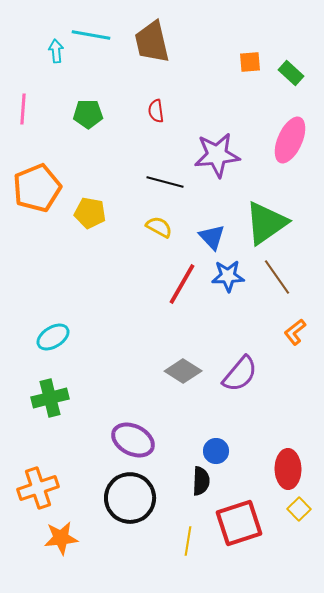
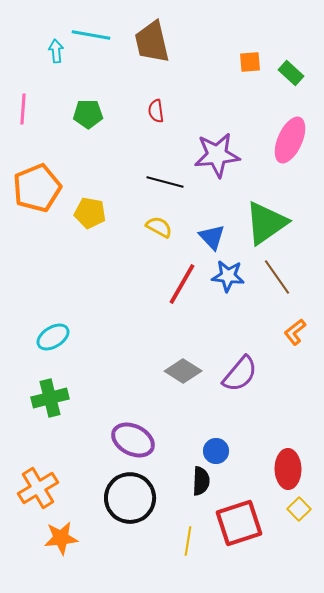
blue star: rotated 8 degrees clockwise
orange cross: rotated 12 degrees counterclockwise
